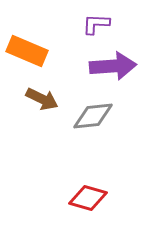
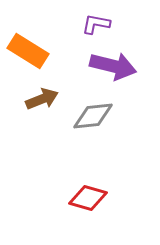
purple L-shape: rotated 8 degrees clockwise
orange rectangle: moved 1 px right; rotated 9 degrees clockwise
purple arrow: rotated 18 degrees clockwise
brown arrow: rotated 48 degrees counterclockwise
